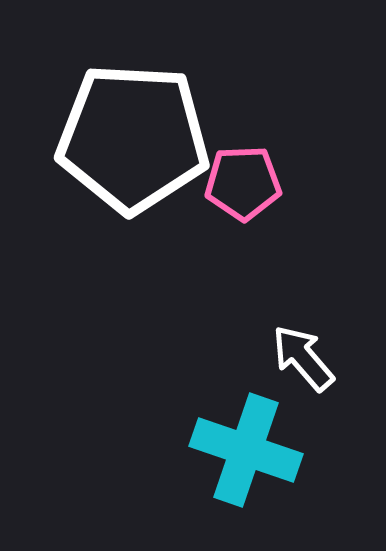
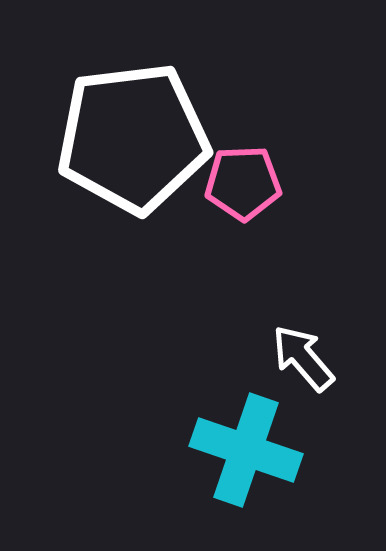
white pentagon: rotated 10 degrees counterclockwise
